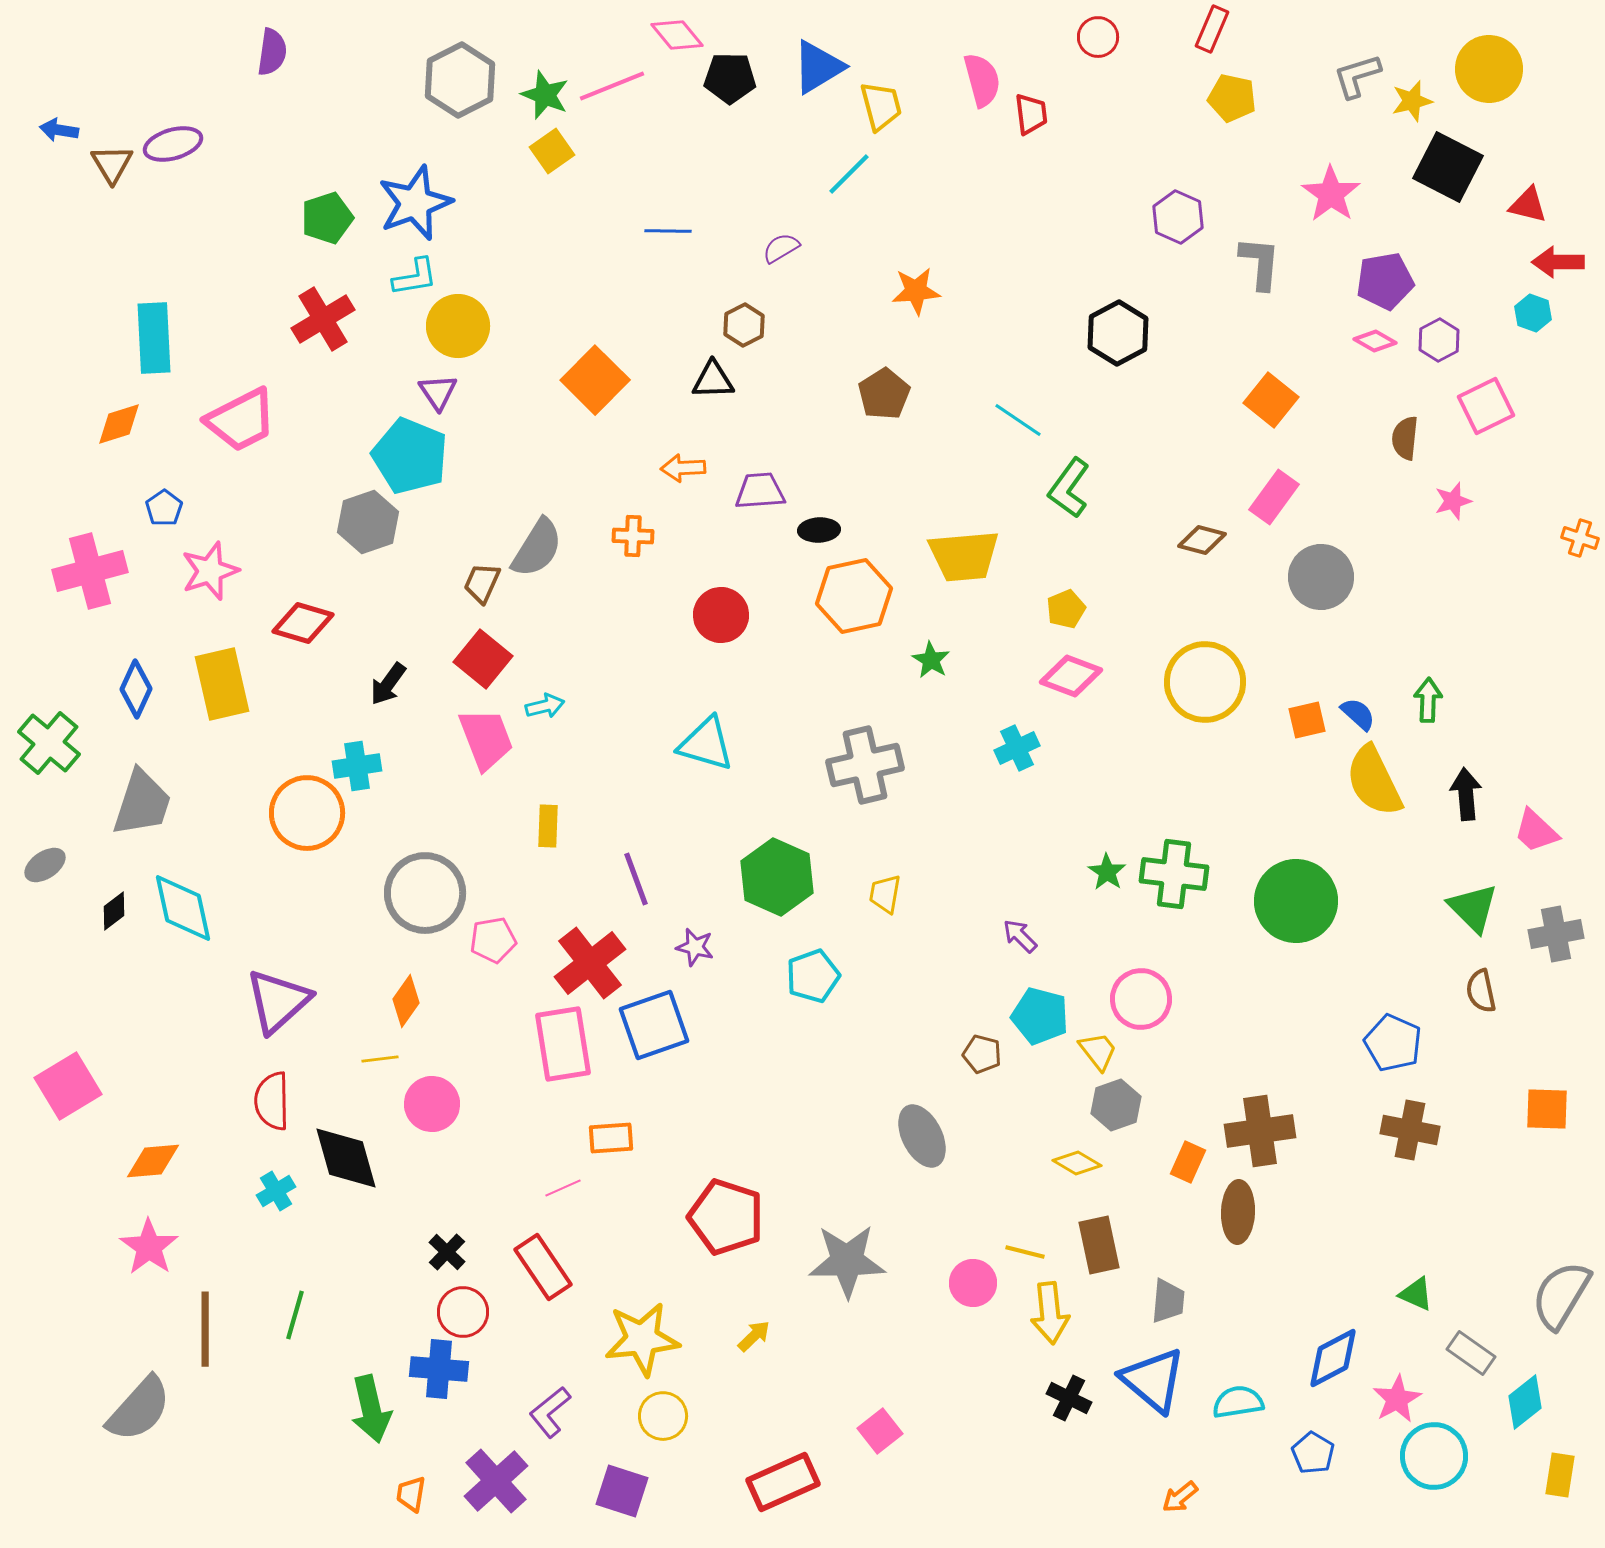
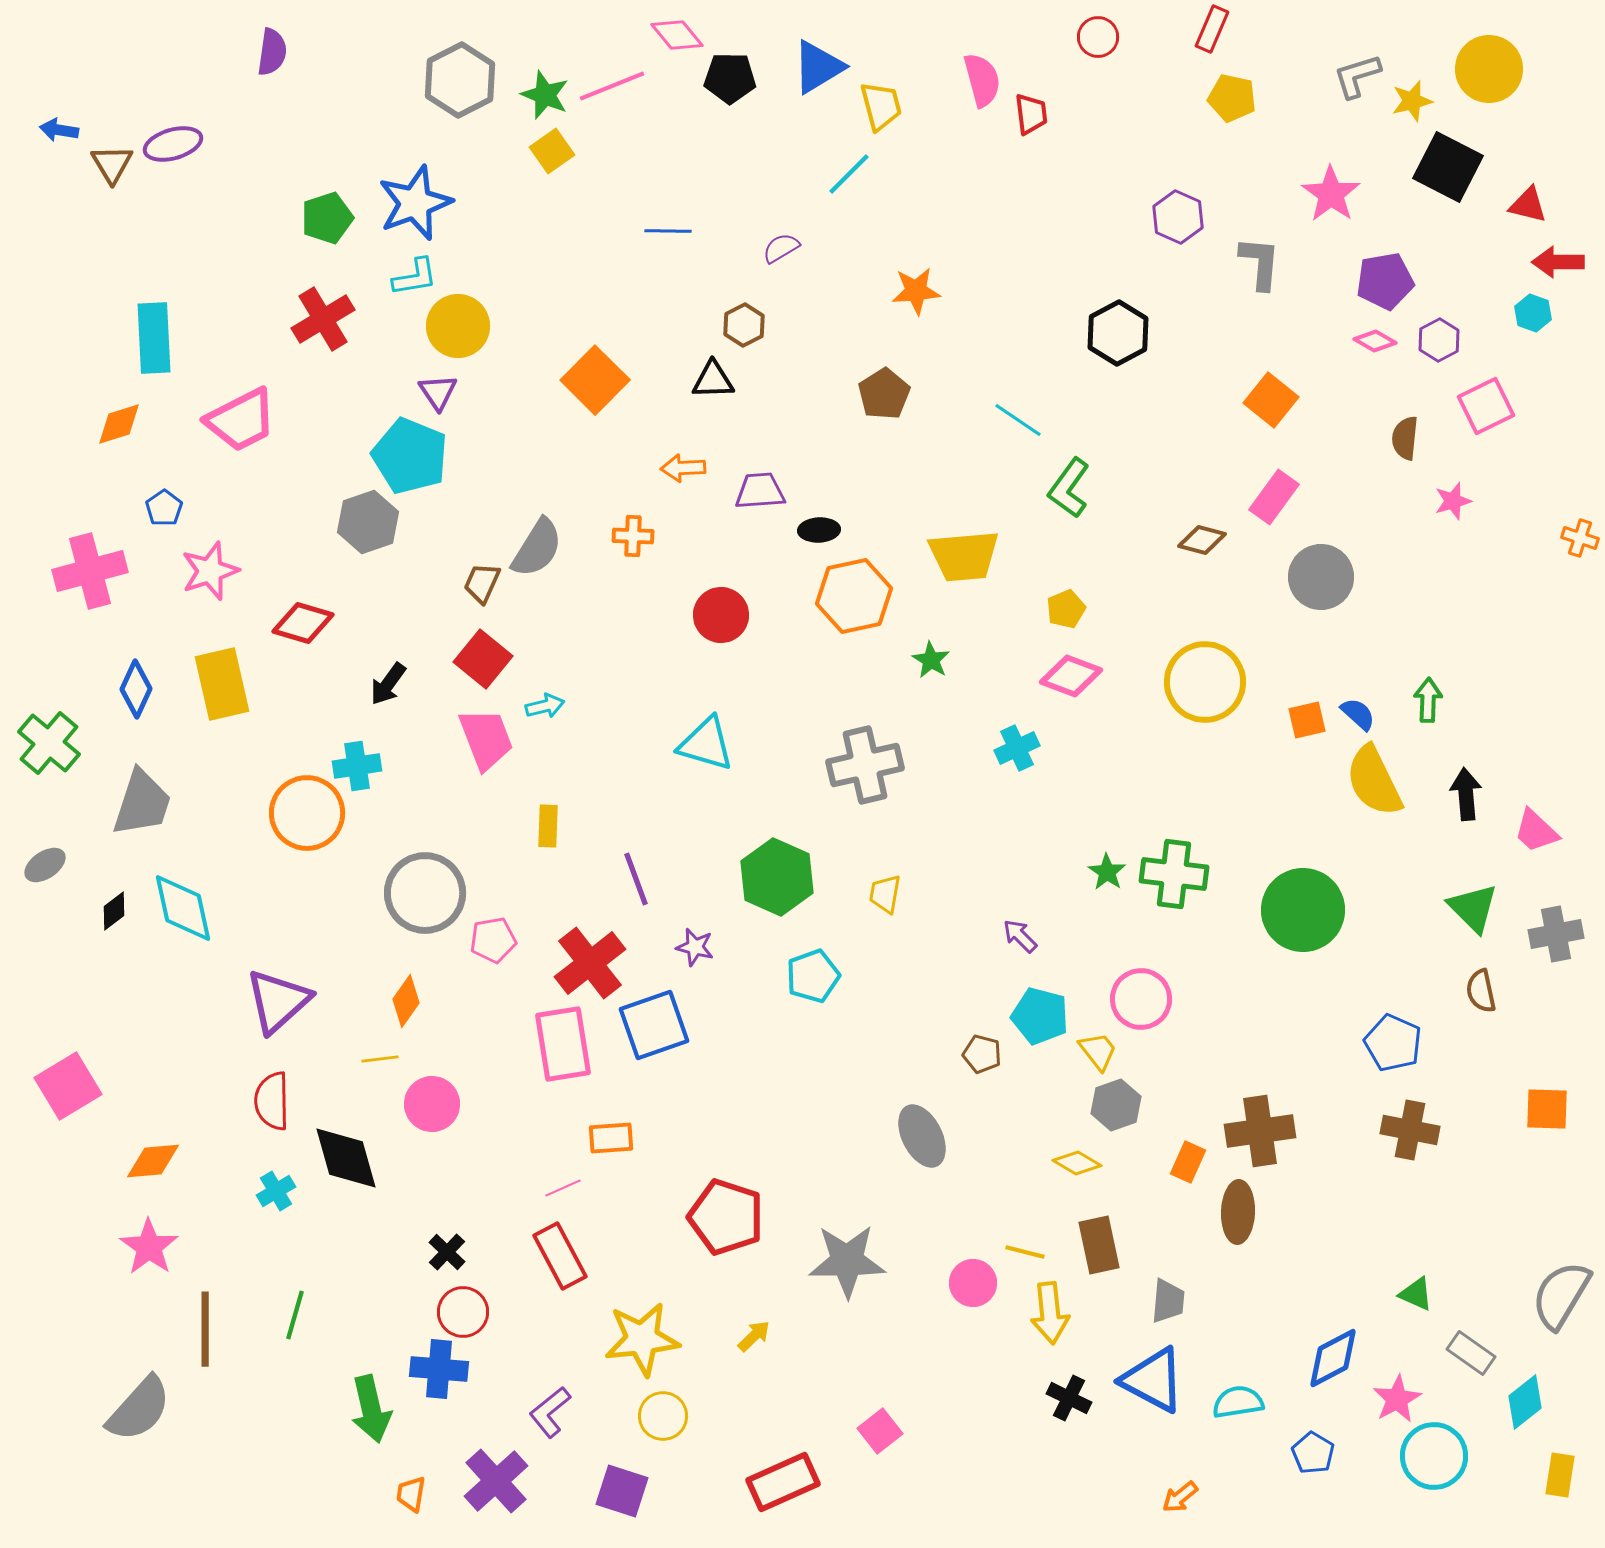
green circle at (1296, 901): moved 7 px right, 9 px down
red rectangle at (543, 1267): moved 17 px right, 11 px up; rotated 6 degrees clockwise
blue triangle at (1153, 1380): rotated 12 degrees counterclockwise
